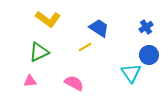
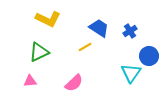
yellow L-shape: rotated 10 degrees counterclockwise
blue cross: moved 16 px left, 4 px down
blue circle: moved 1 px down
cyan triangle: rotated 10 degrees clockwise
pink semicircle: rotated 108 degrees clockwise
